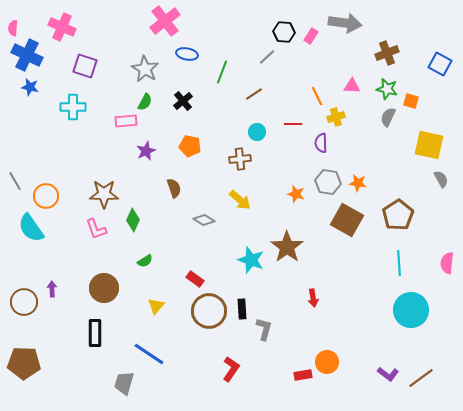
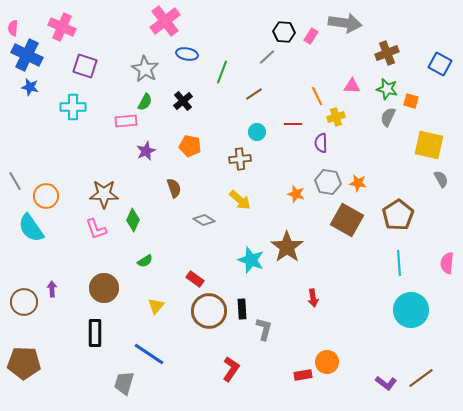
purple L-shape at (388, 374): moved 2 px left, 9 px down
